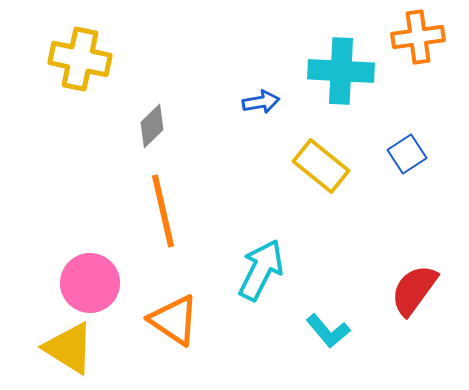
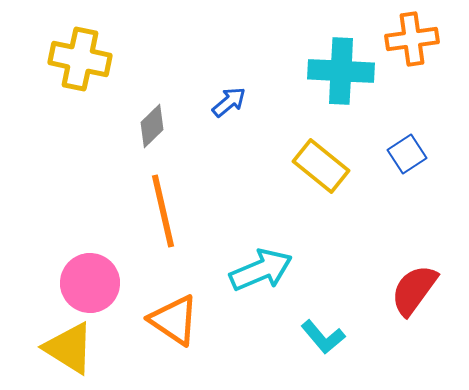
orange cross: moved 6 px left, 2 px down
blue arrow: moved 32 px left; rotated 30 degrees counterclockwise
cyan arrow: rotated 40 degrees clockwise
cyan L-shape: moved 5 px left, 6 px down
